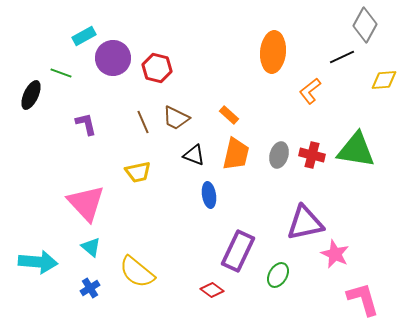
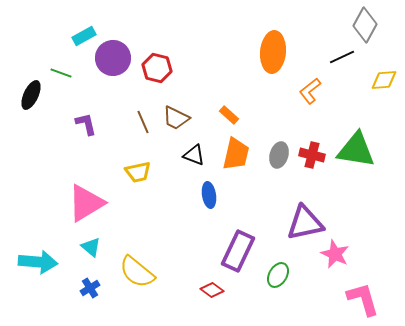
pink triangle: rotated 42 degrees clockwise
